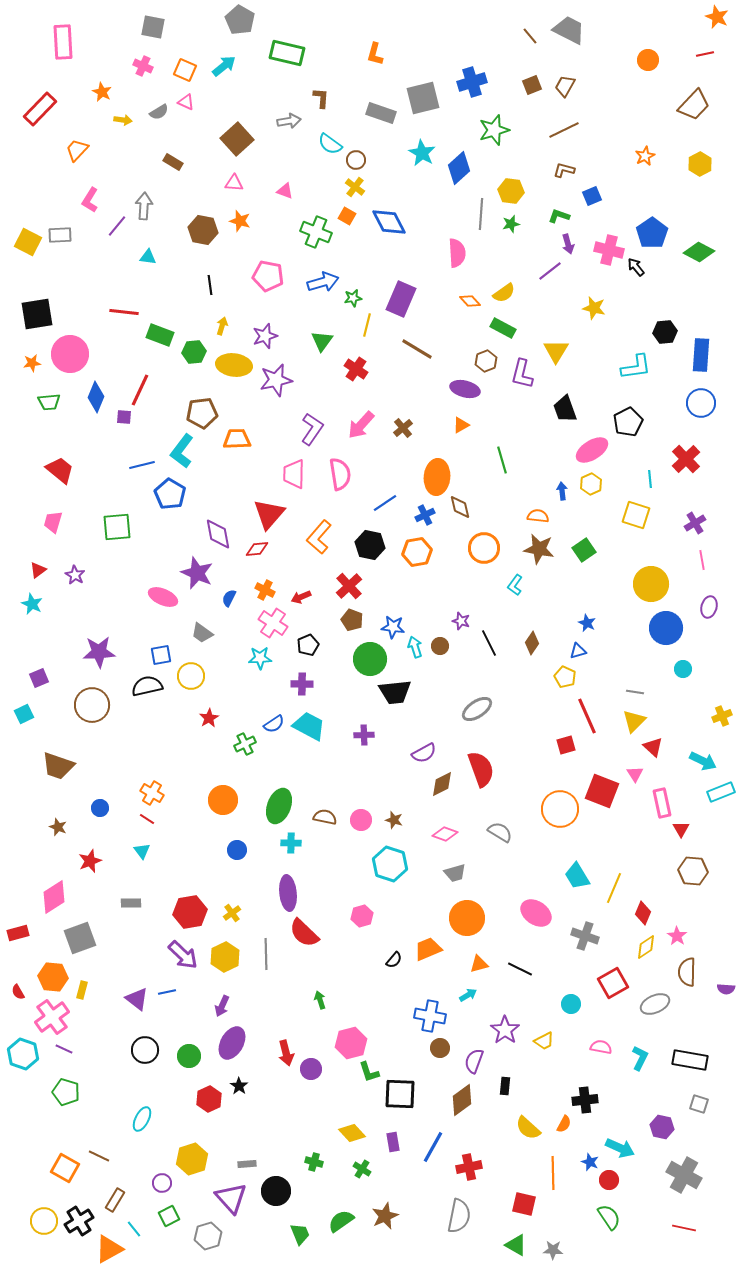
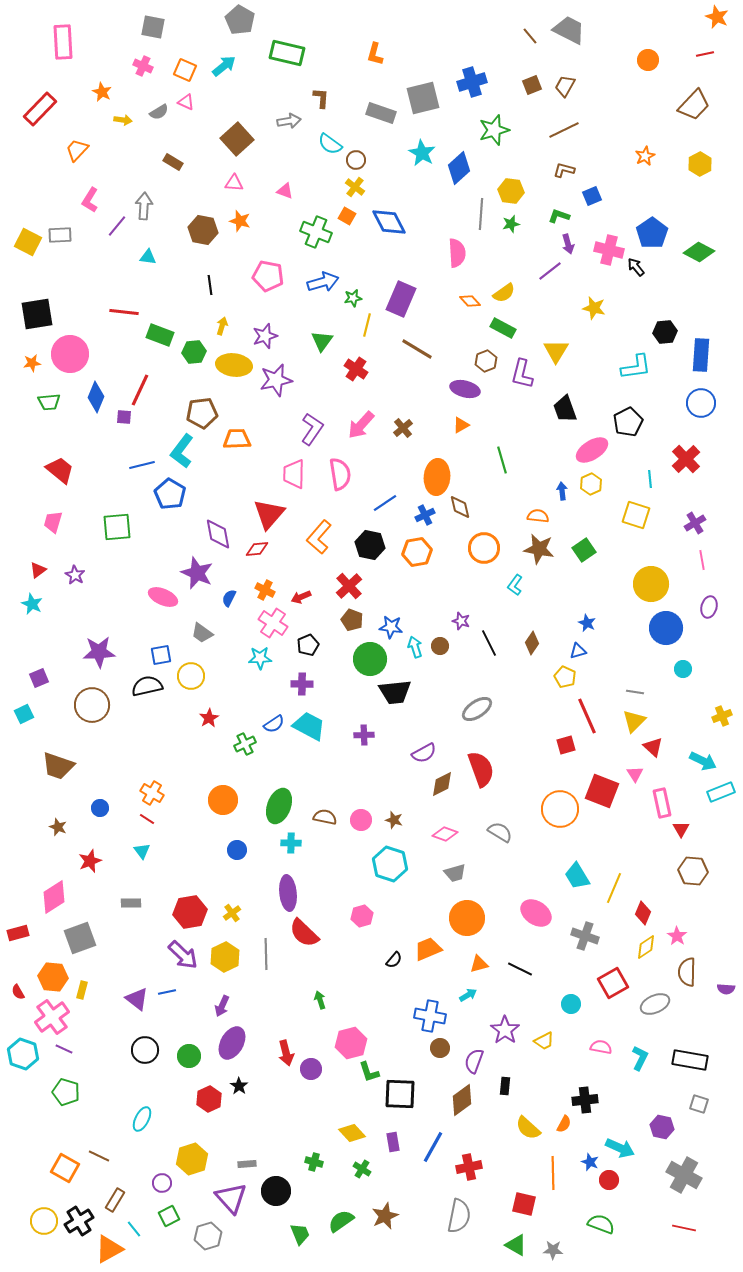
blue star at (393, 627): moved 2 px left
green semicircle at (609, 1217): moved 8 px left, 7 px down; rotated 36 degrees counterclockwise
